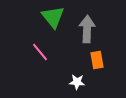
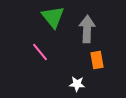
white star: moved 2 px down
